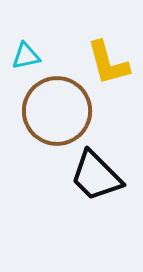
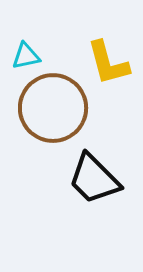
brown circle: moved 4 px left, 3 px up
black trapezoid: moved 2 px left, 3 px down
